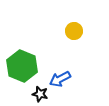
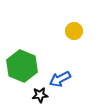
black star: moved 1 px down; rotated 21 degrees counterclockwise
